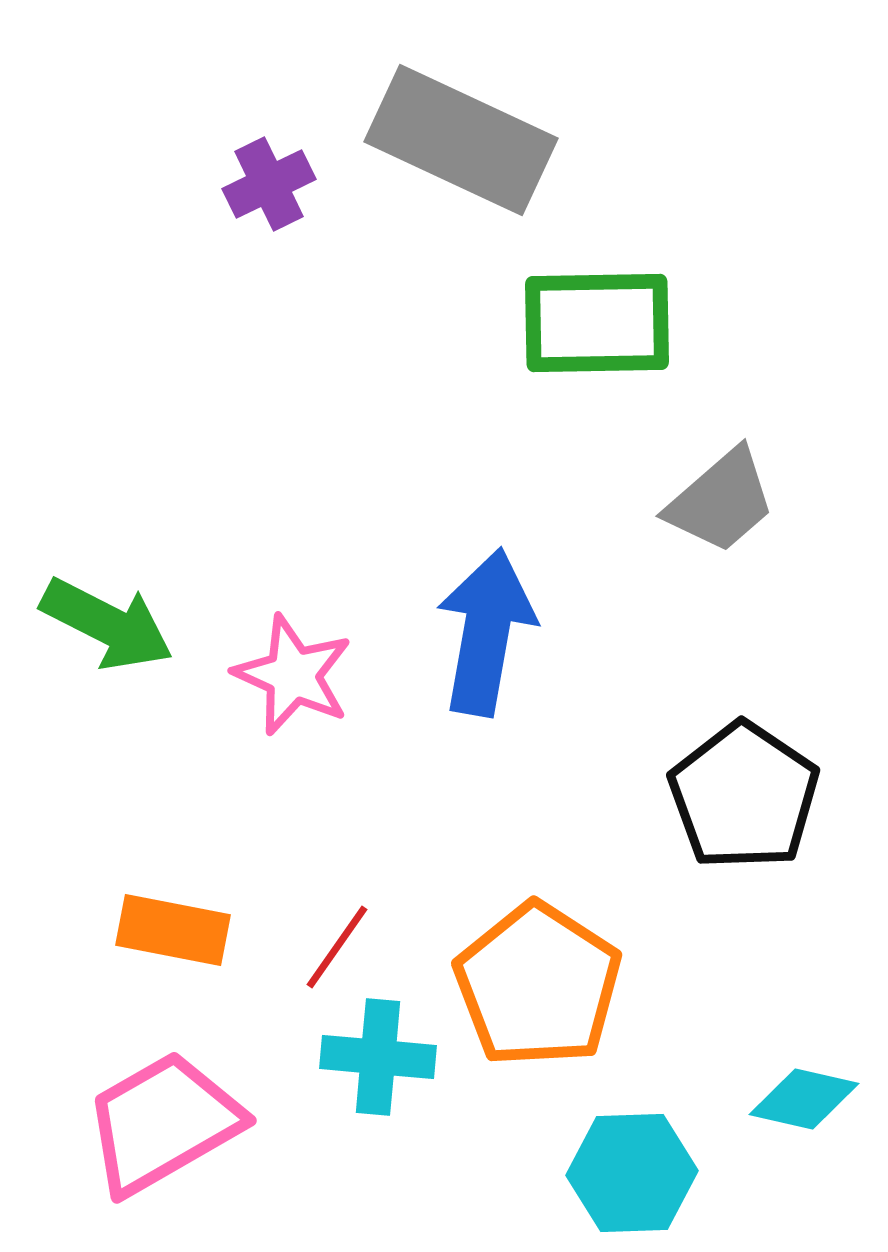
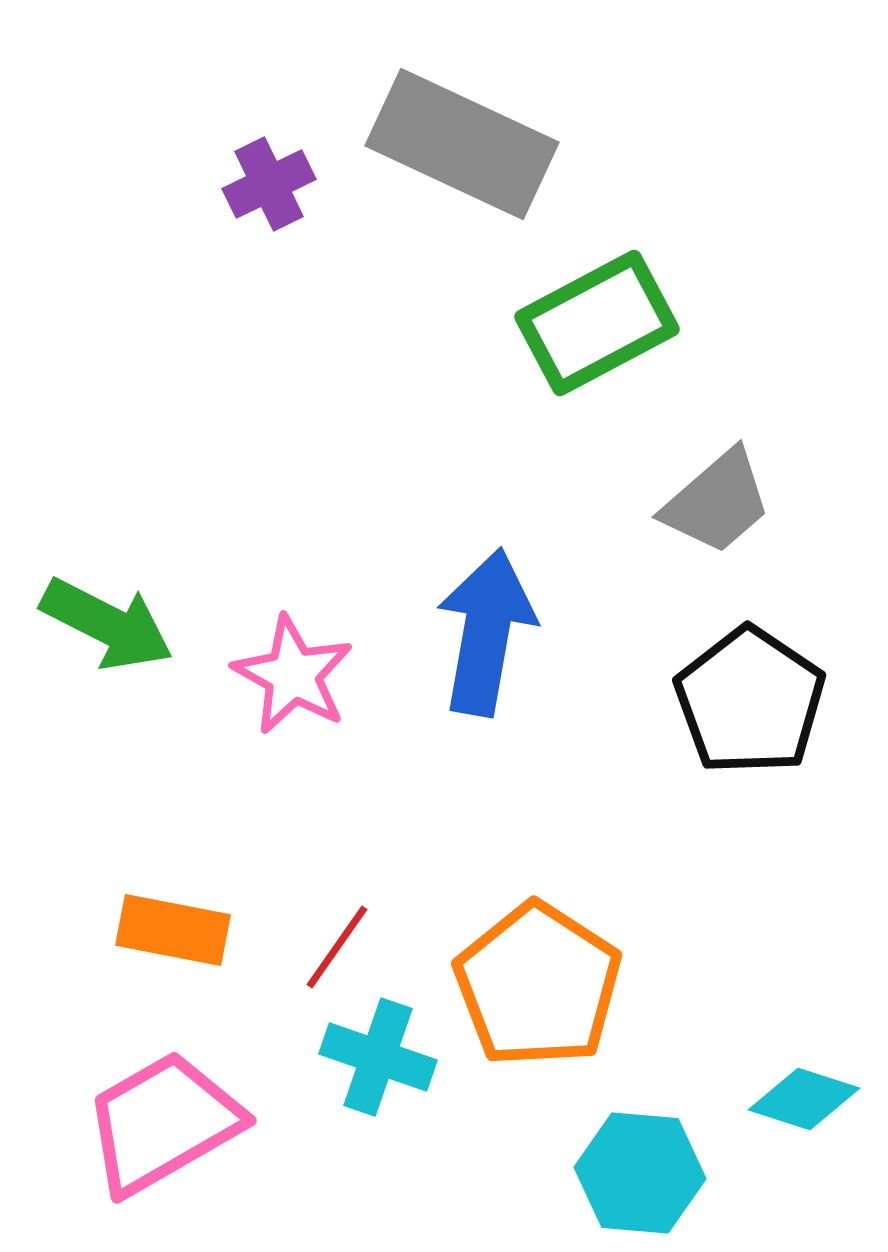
gray rectangle: moved 1 px right, 4 px down
green rectangle: rotated 27 degrees counterclockwise
gray trapezoid: moved 4 px left, 1 px down
pink star: rotated 5 degrees clockwise
black pentagon: moved 6 px right, 95 px up
cyan cross: rotated 14 degrees clockwise
cyan diamond: rotated 5 degrees clockwise
cyan hexagon: moved 8 px right; rotated 7 degrees clockwise
